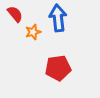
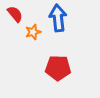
red pentagon: rotated 10 degrees clockwise
